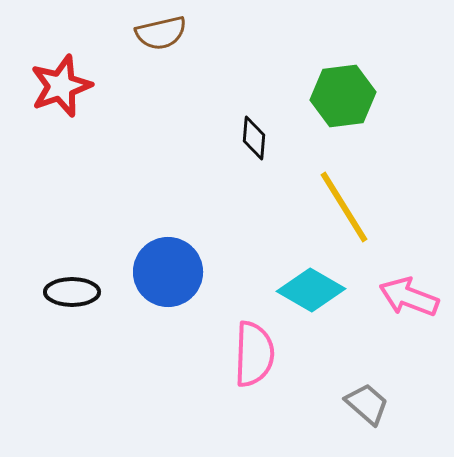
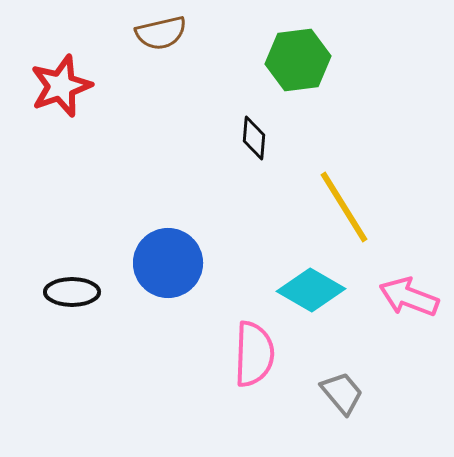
green hexagon: moved 45 px left, 36 px up
blue circle: moved 9 px up
gray trapezoid: moved 25 px left, 11 px up; rotated 9 degrees clockwise
